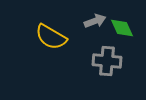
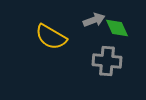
gray arrow: moved 1 px left, 1 px up
green diamond: moved 5 px left
